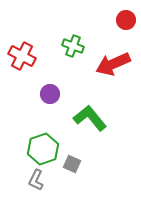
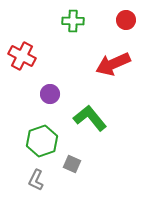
green cross: moved 25 px up; rotated 20 degrees counterclockwise
green hexagon: moved 1 px left, 8 px up
